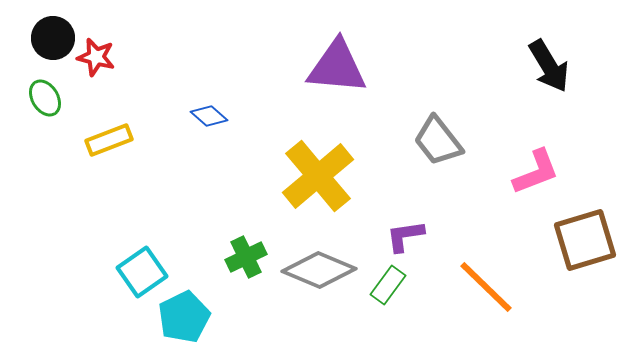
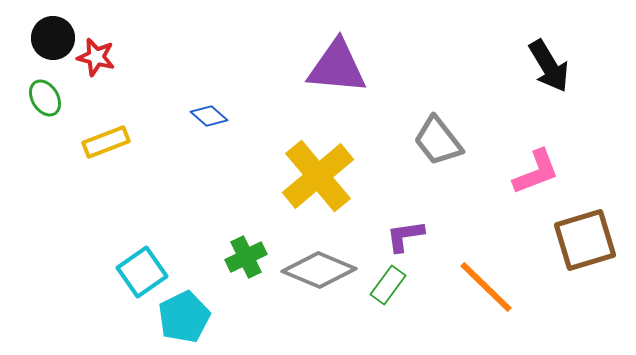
yellow rectangle: moved 3 px left, 2 px down
